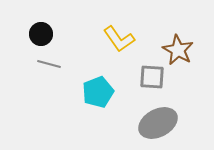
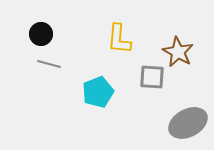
yellow L-shape: rotated 40 degrees clockwise
brown star: moved 2 px down
gray ellipse: moved 30 px right
